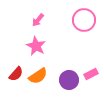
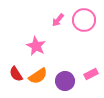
pink arrow: moved 20 px right
red semicircle: rotated 105 degrees clockwise
purple circle: moved 4 px left, 1 px down
